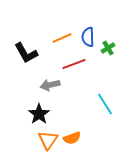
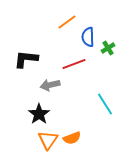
orange line: moved 5 px right, 16 px up; rotated 12 degrees counterclockwise
black L-shape: moved 6 px down; rotated 125 degrees clockwise
